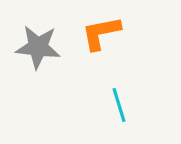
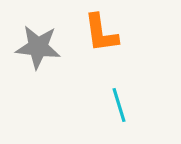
orange L-shape: rotated 87 degrees counterclockwise
